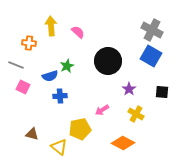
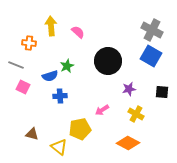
purple star: rotated 24 degrees clockwise
orange diamond: moved 5 px right
